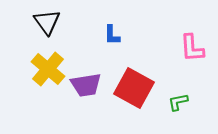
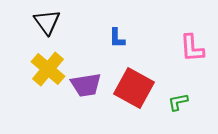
blue L-shape: moved 5 px right, 3 px down
